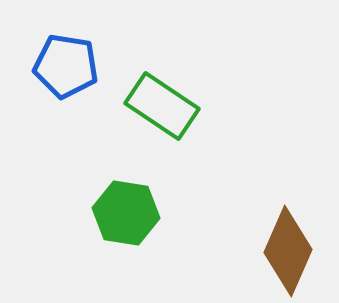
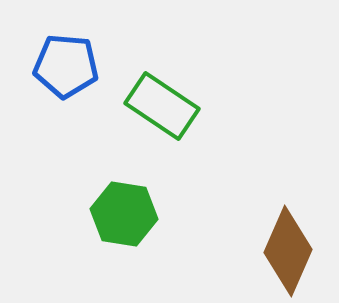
blue pentagon: rotated 4 degrees counterclockwise
green hexagon: moved 2 px left, 1 px down
